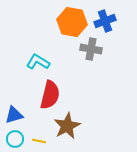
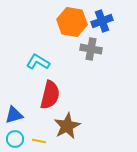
blue cross: moved 3 px left
